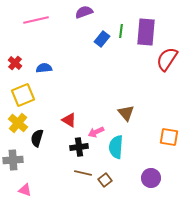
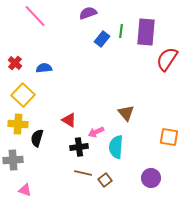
purple semicircle: moved 4 px right, 1 px down
pink line: moved 1 px left, 4 px up; rotated 60 degrees clockwise
yellow square: rotated 25 degrees counterclockwise
yellow cross: moved 1 px down; rotated 36 degrees counterclockwise
